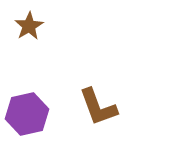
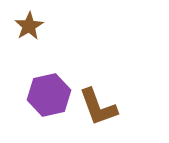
purple hexagon: moved 22 px right, 19 px up
